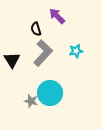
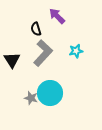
gray star: moved 3 px up
